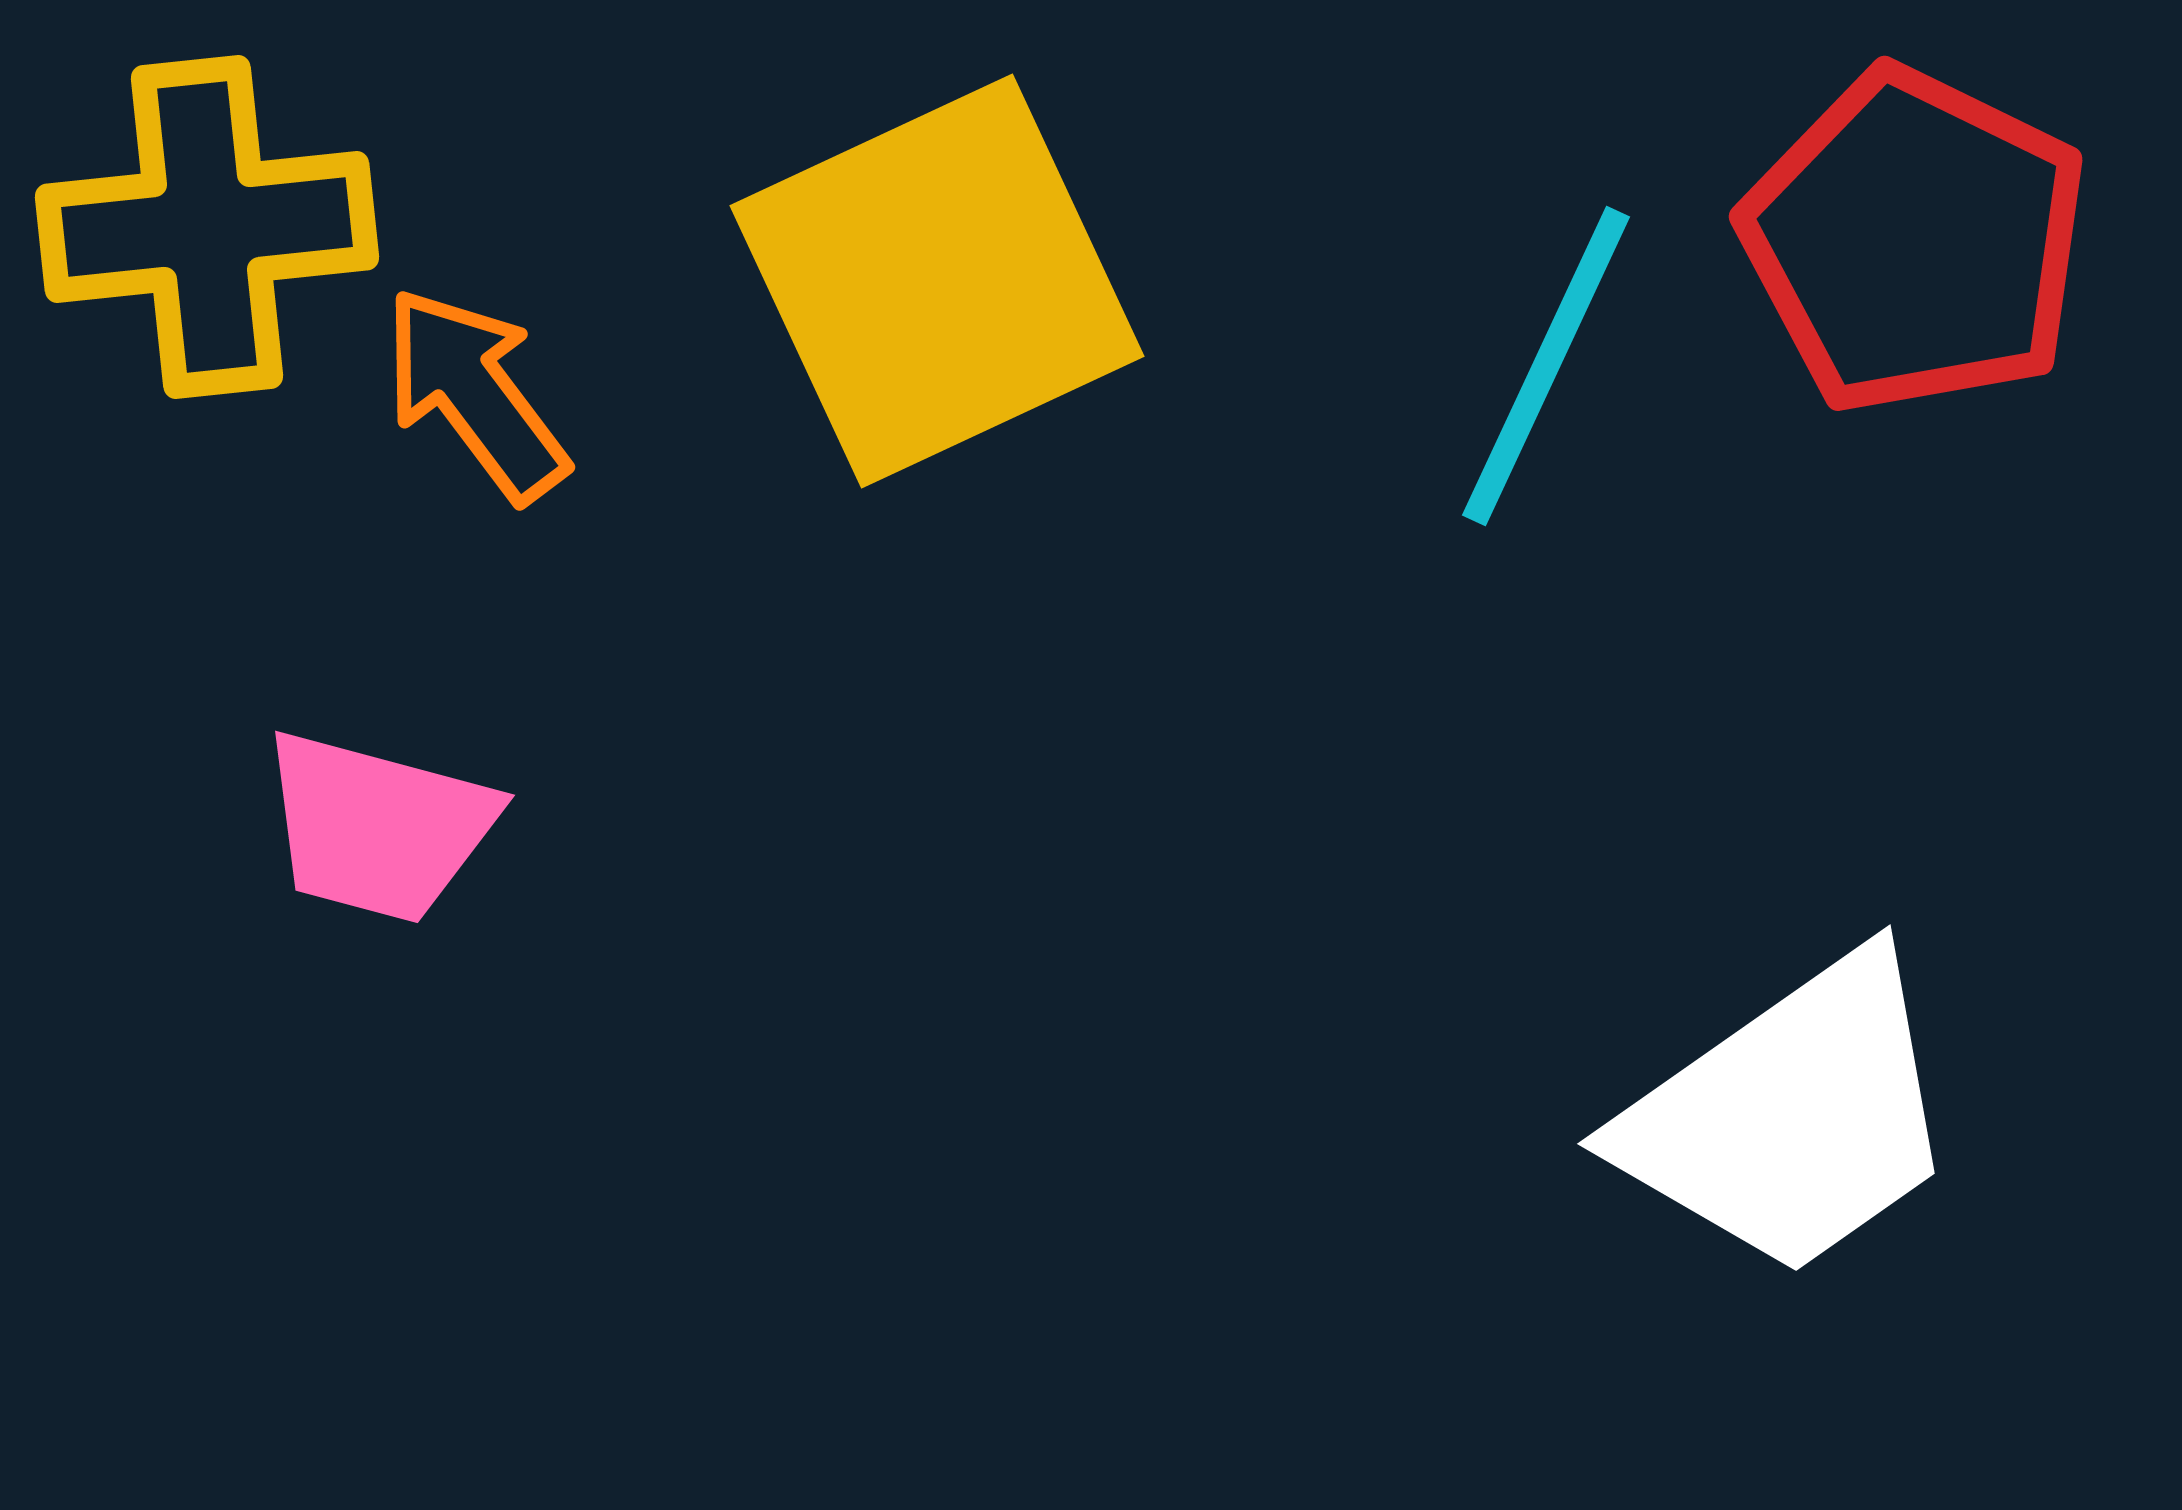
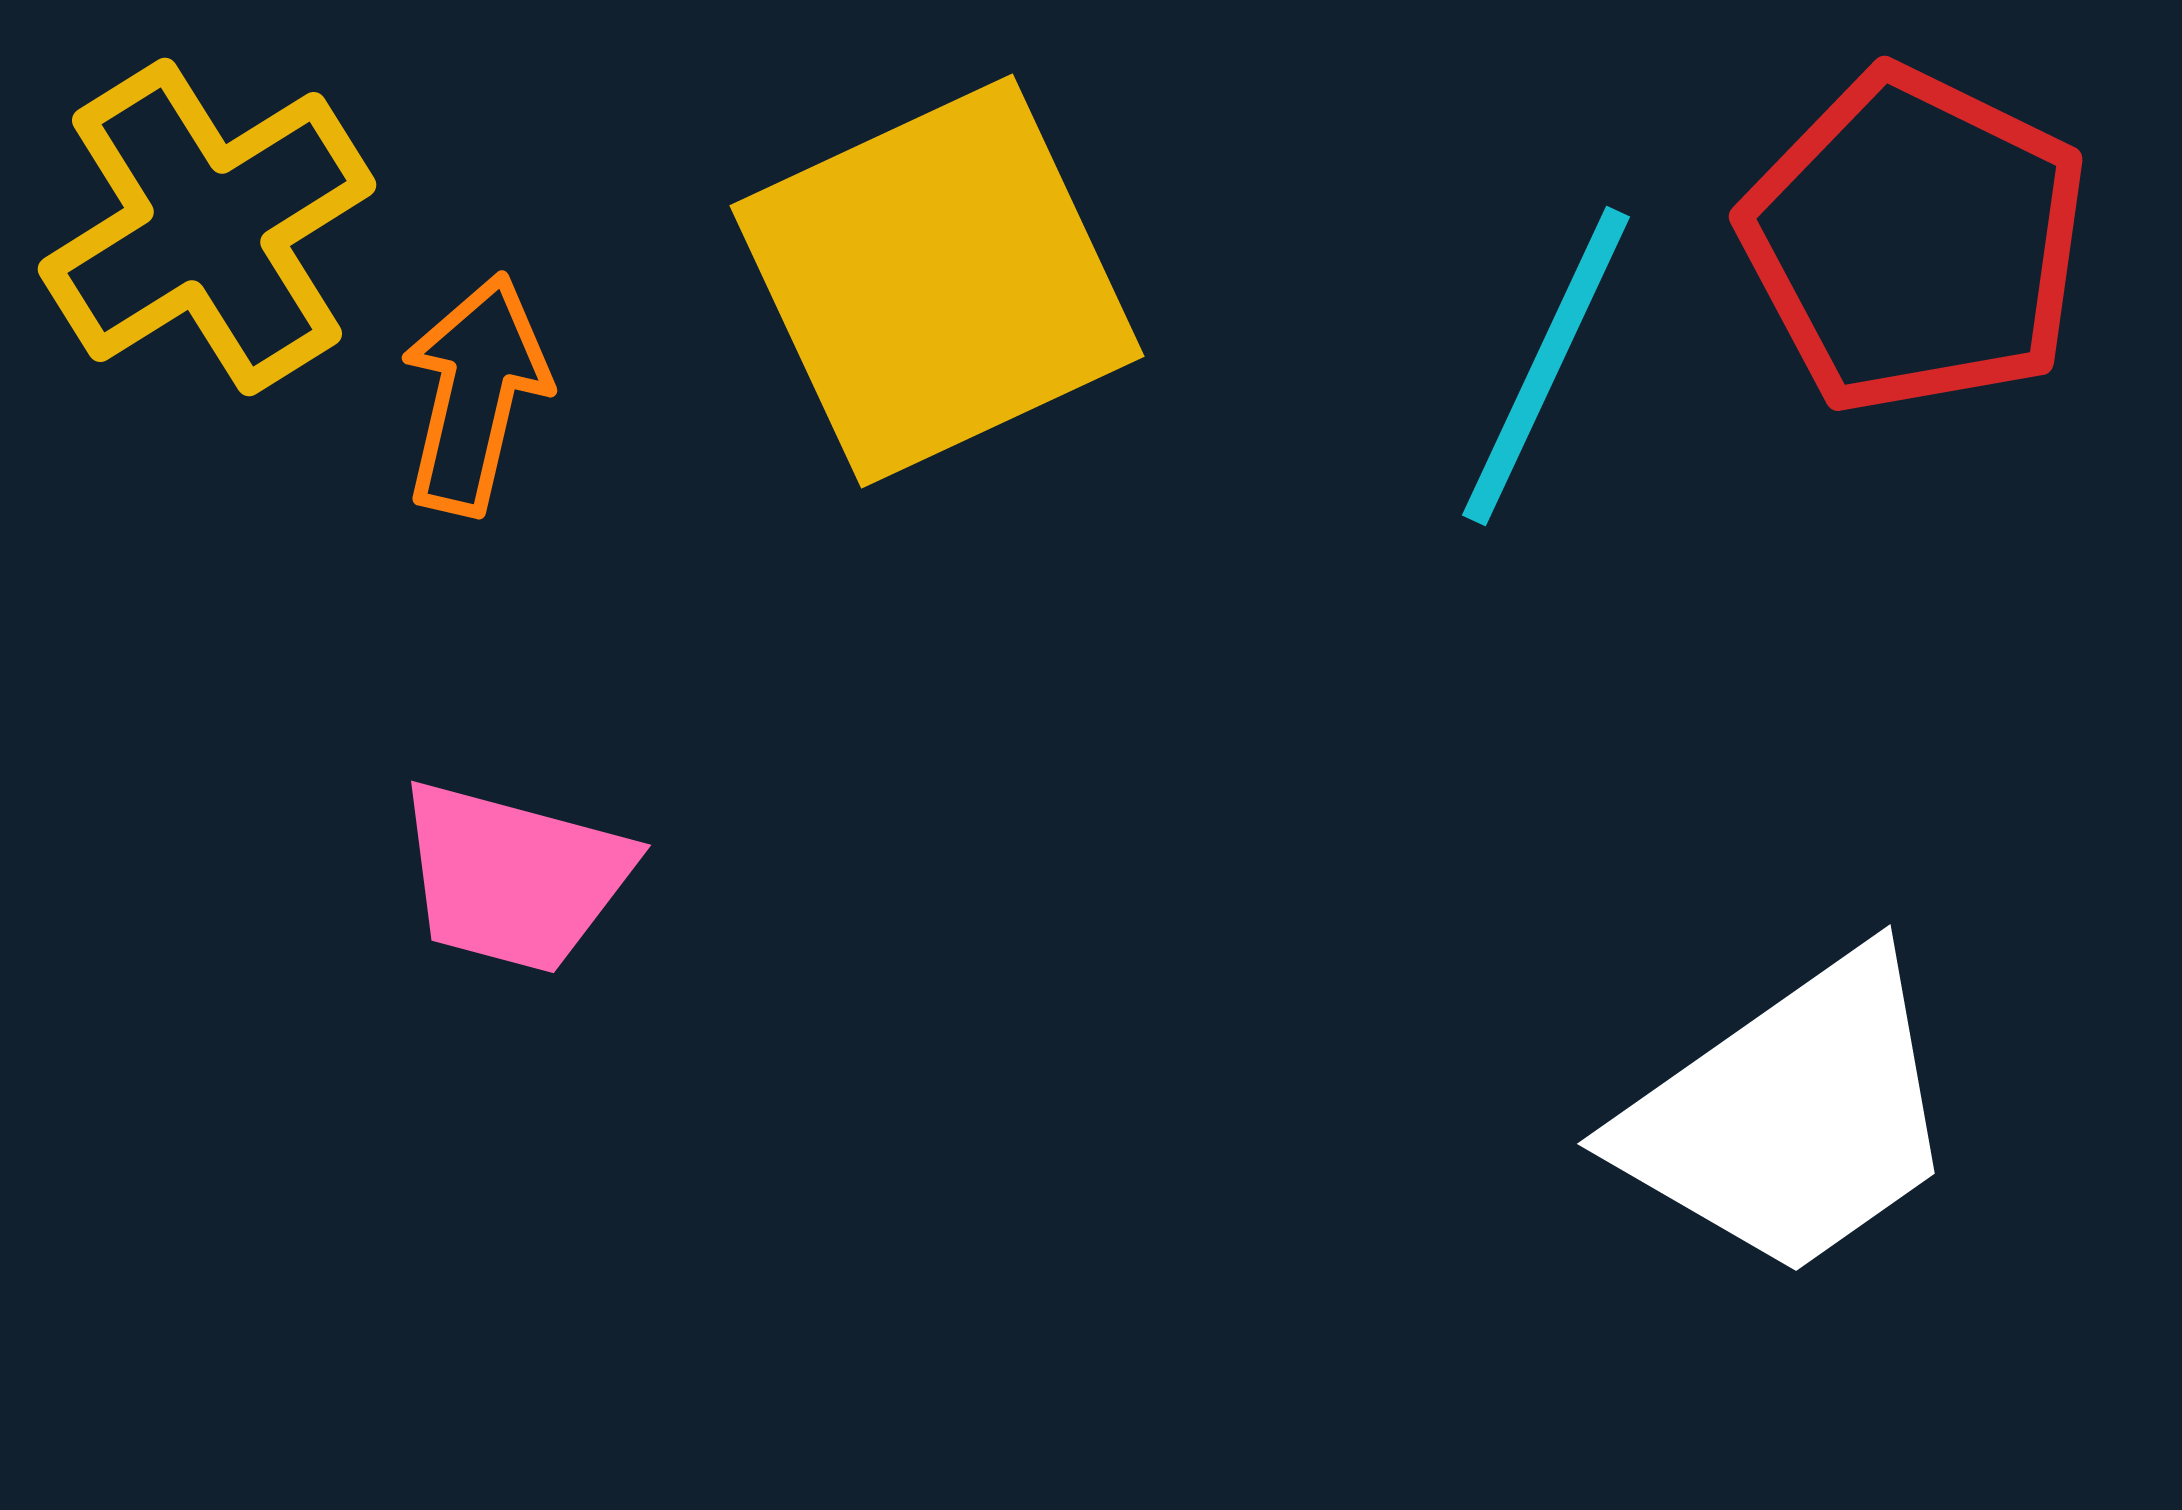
yellow cross: rotated 26 degrees counterclockwise
orange arrow: rotated 50 degrees clockwise
pink trapezoid: moved 136 px right, 50 px down
